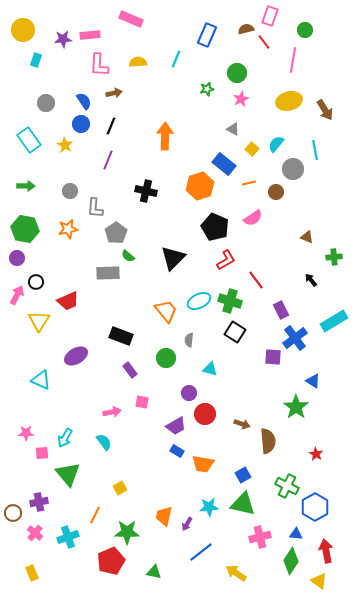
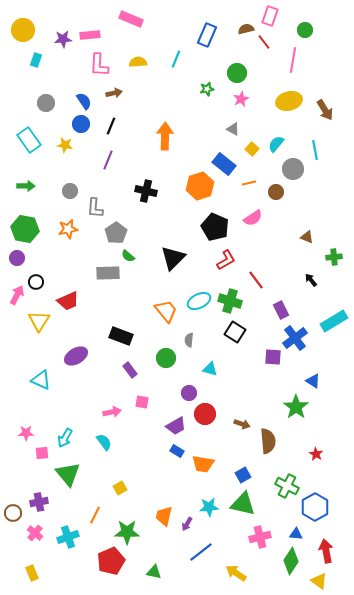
yellow star at (65, 145): rotated 21 degrees counterclockwise
